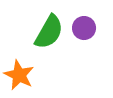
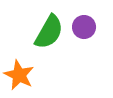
purple circle: moved 1 px up
